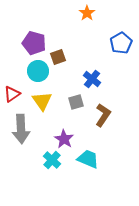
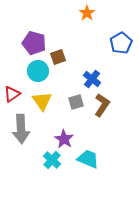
brown L-shape: moved 1 px left, 10 px up
